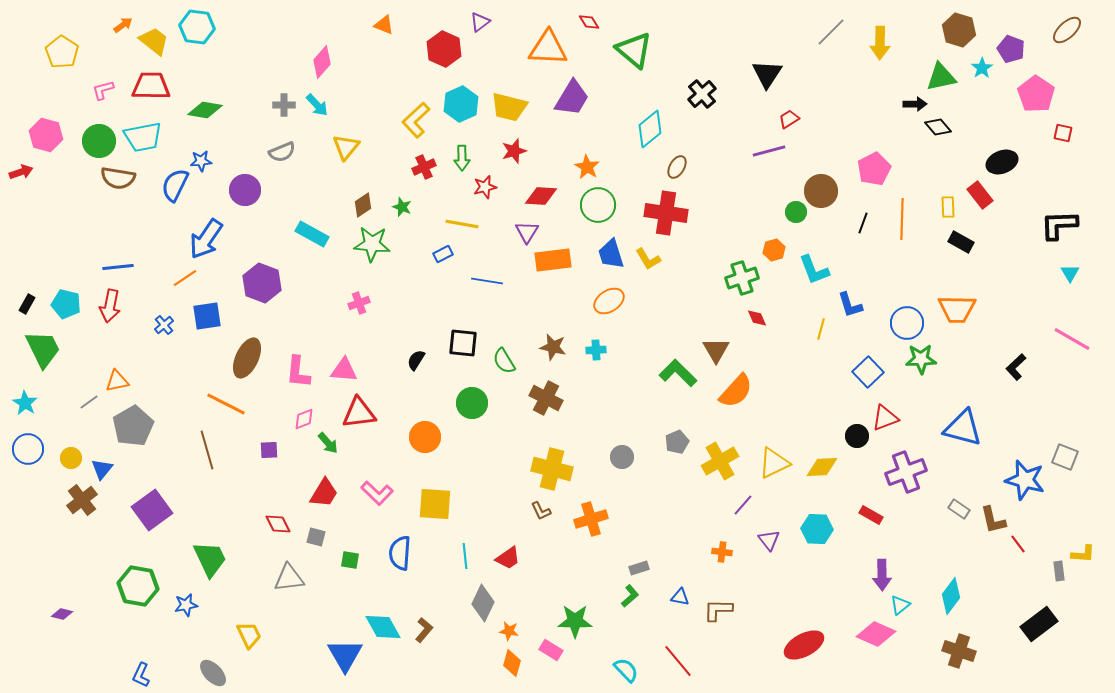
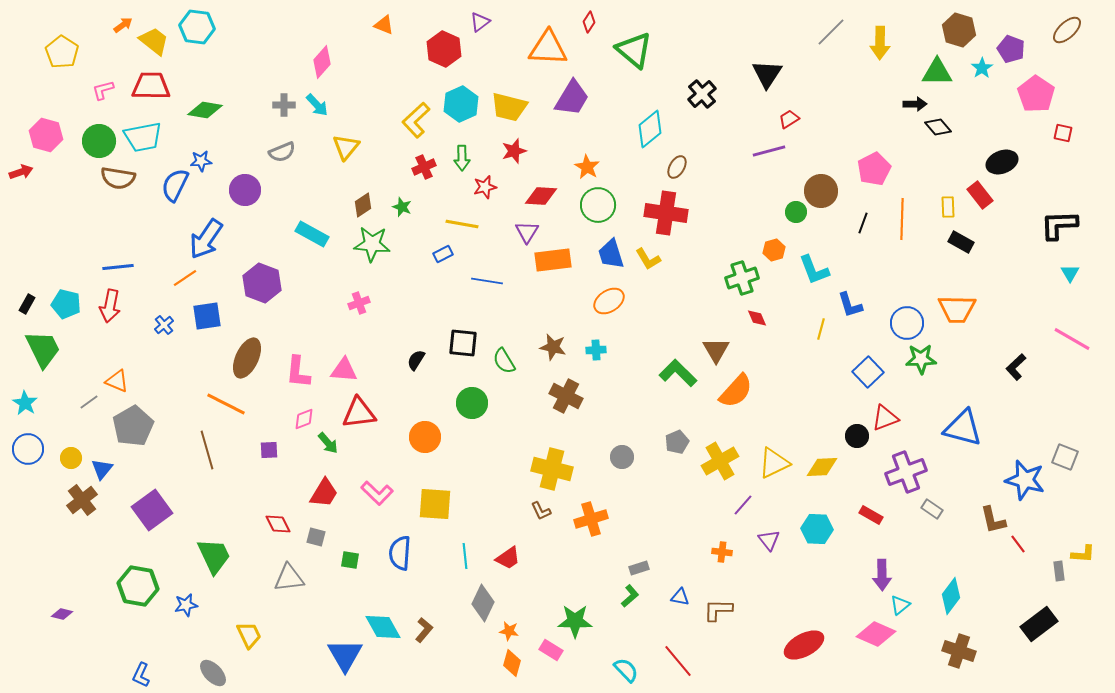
red diamond at (589, 22): rotated 65 degrees clockwise
green triangle at (941, 77): moved 4 px left, 5 px up; rotated 12 degrees clockwise
orange triangle at (117, 381): rotated 35 degrees clockwise
brown cross at (546, 398): moved 20 px right, 2 px up
gray rectangle at (959, 509): moved 27 px left
green trapezoid at (210, 559): moved 4 px right, 3 px up
